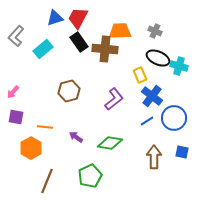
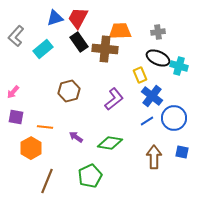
gray cross: moved 3 px right, 1 px down; rotated 32 degrees counterclockwise
